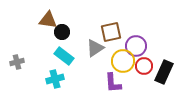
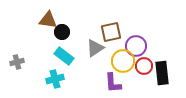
black rectangle: moved 2 px left, 1 px down; rotated 30 degrees counterclockwise
